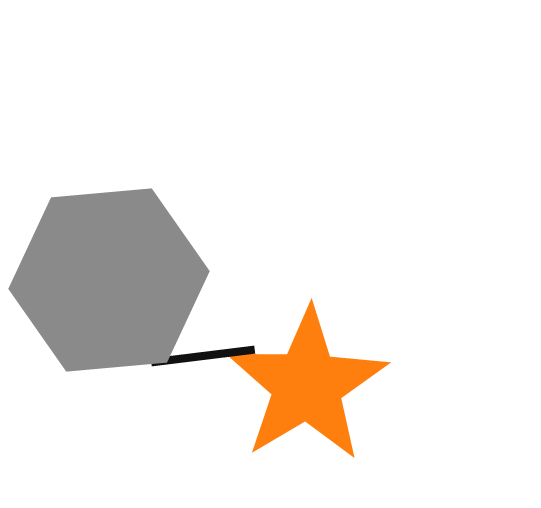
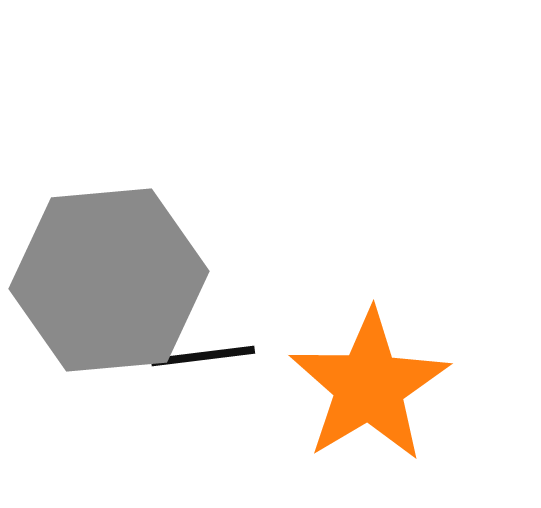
orange star: moved 62 px right, 1 px down
